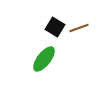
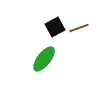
black square: rotated 30 degrees clockwise
